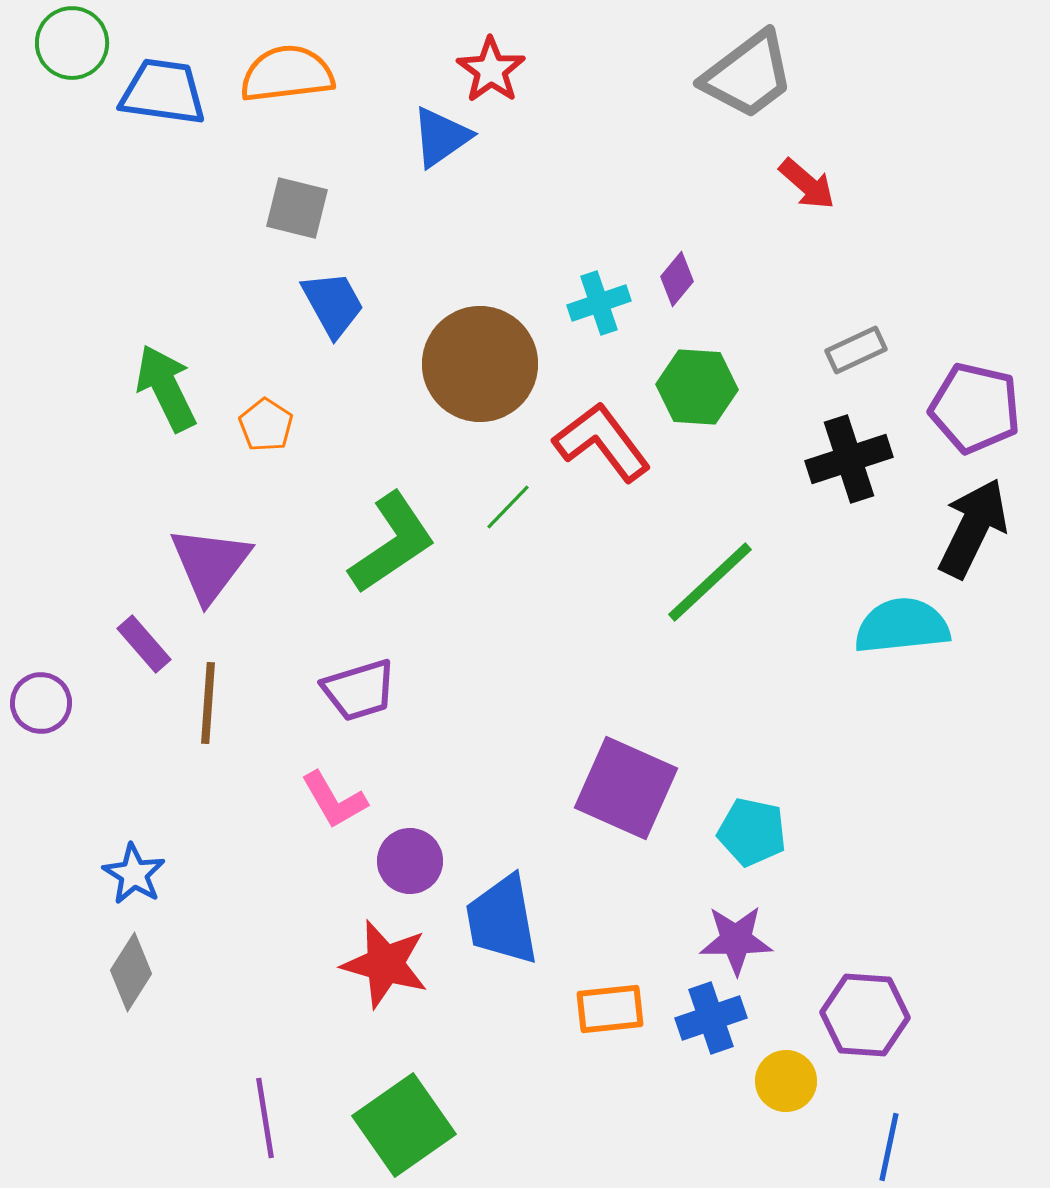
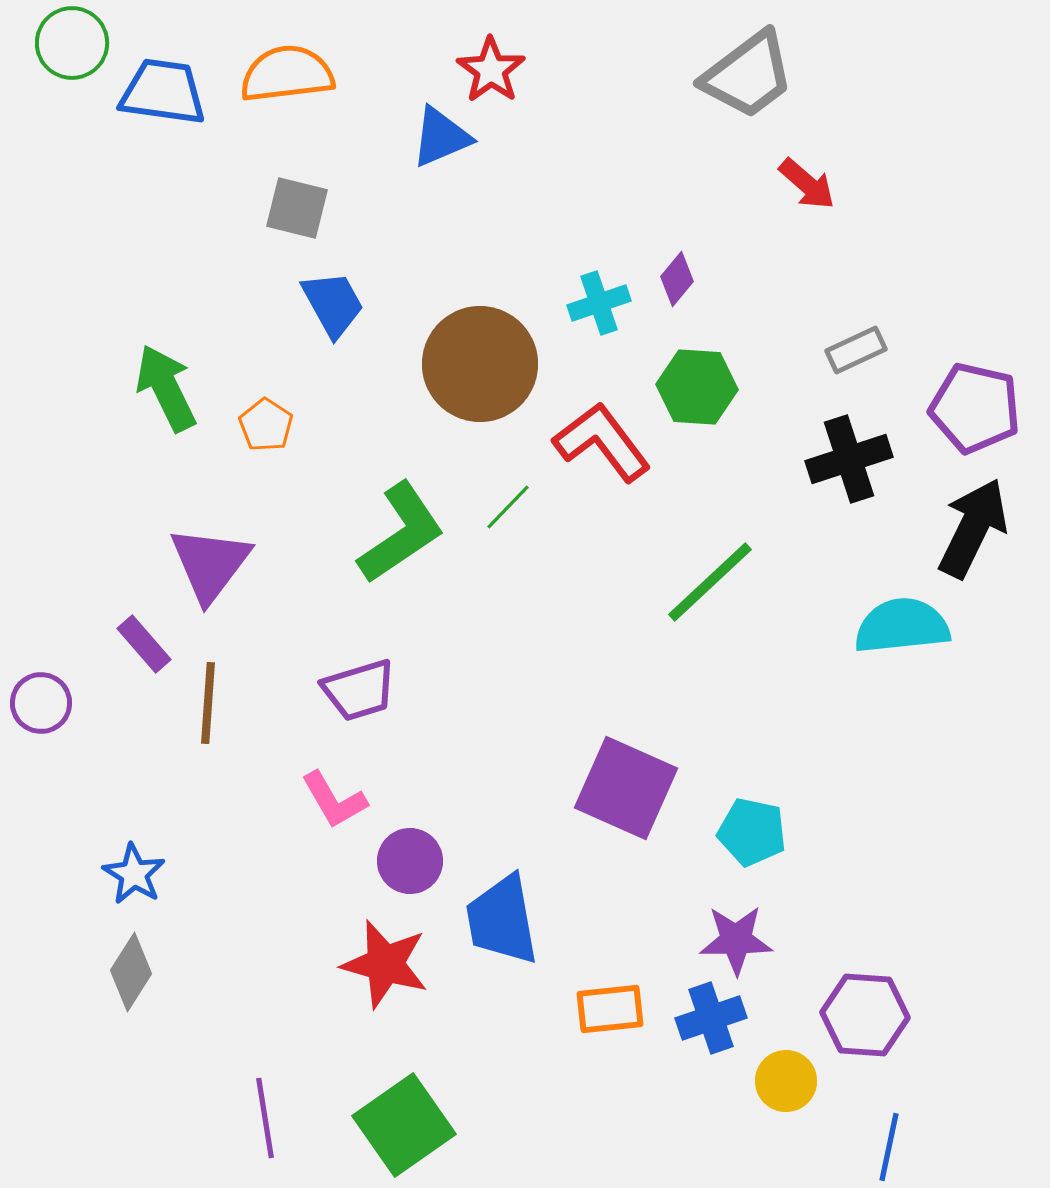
blue triangle at (441, 137): rotated 12 degrees clockwise
green L-shape at (392, 543): moved 9 px right, 10 px up
